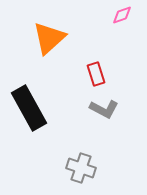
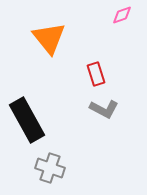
orange triangle: rotated 27 degrees counterclockwise
black rectangle: moved 2 px left, 12 px down
gray cross: moved 31 px left
